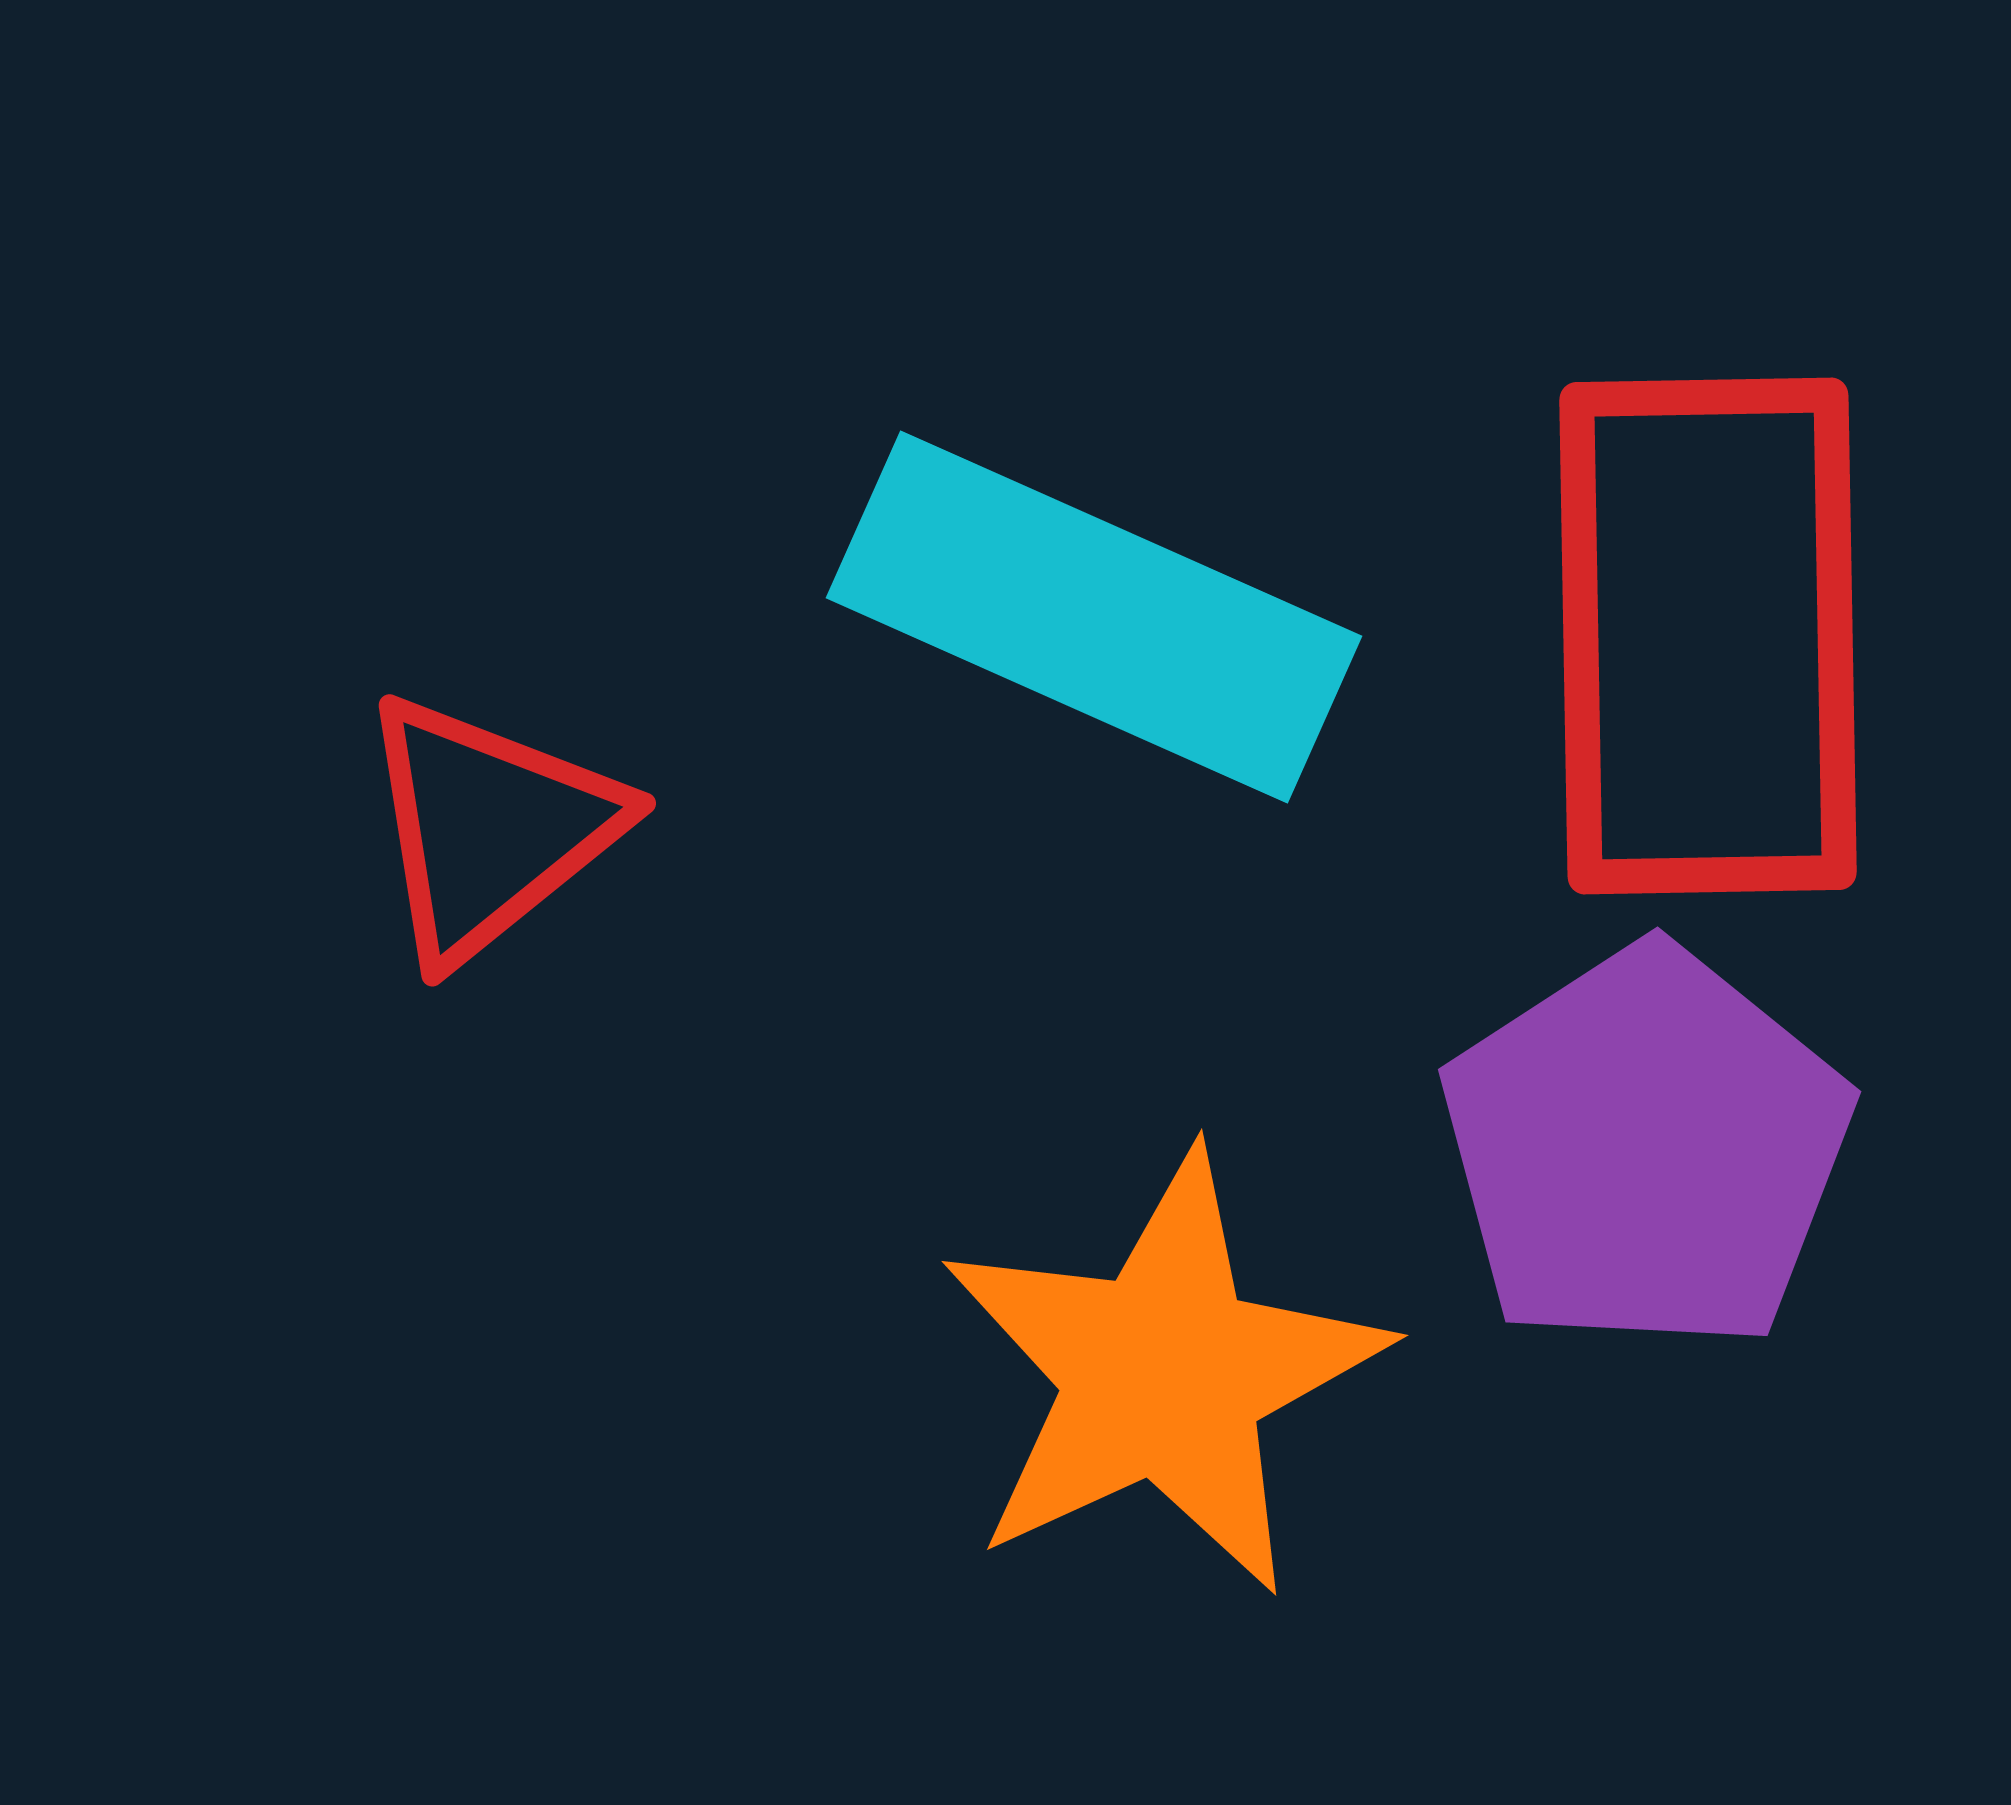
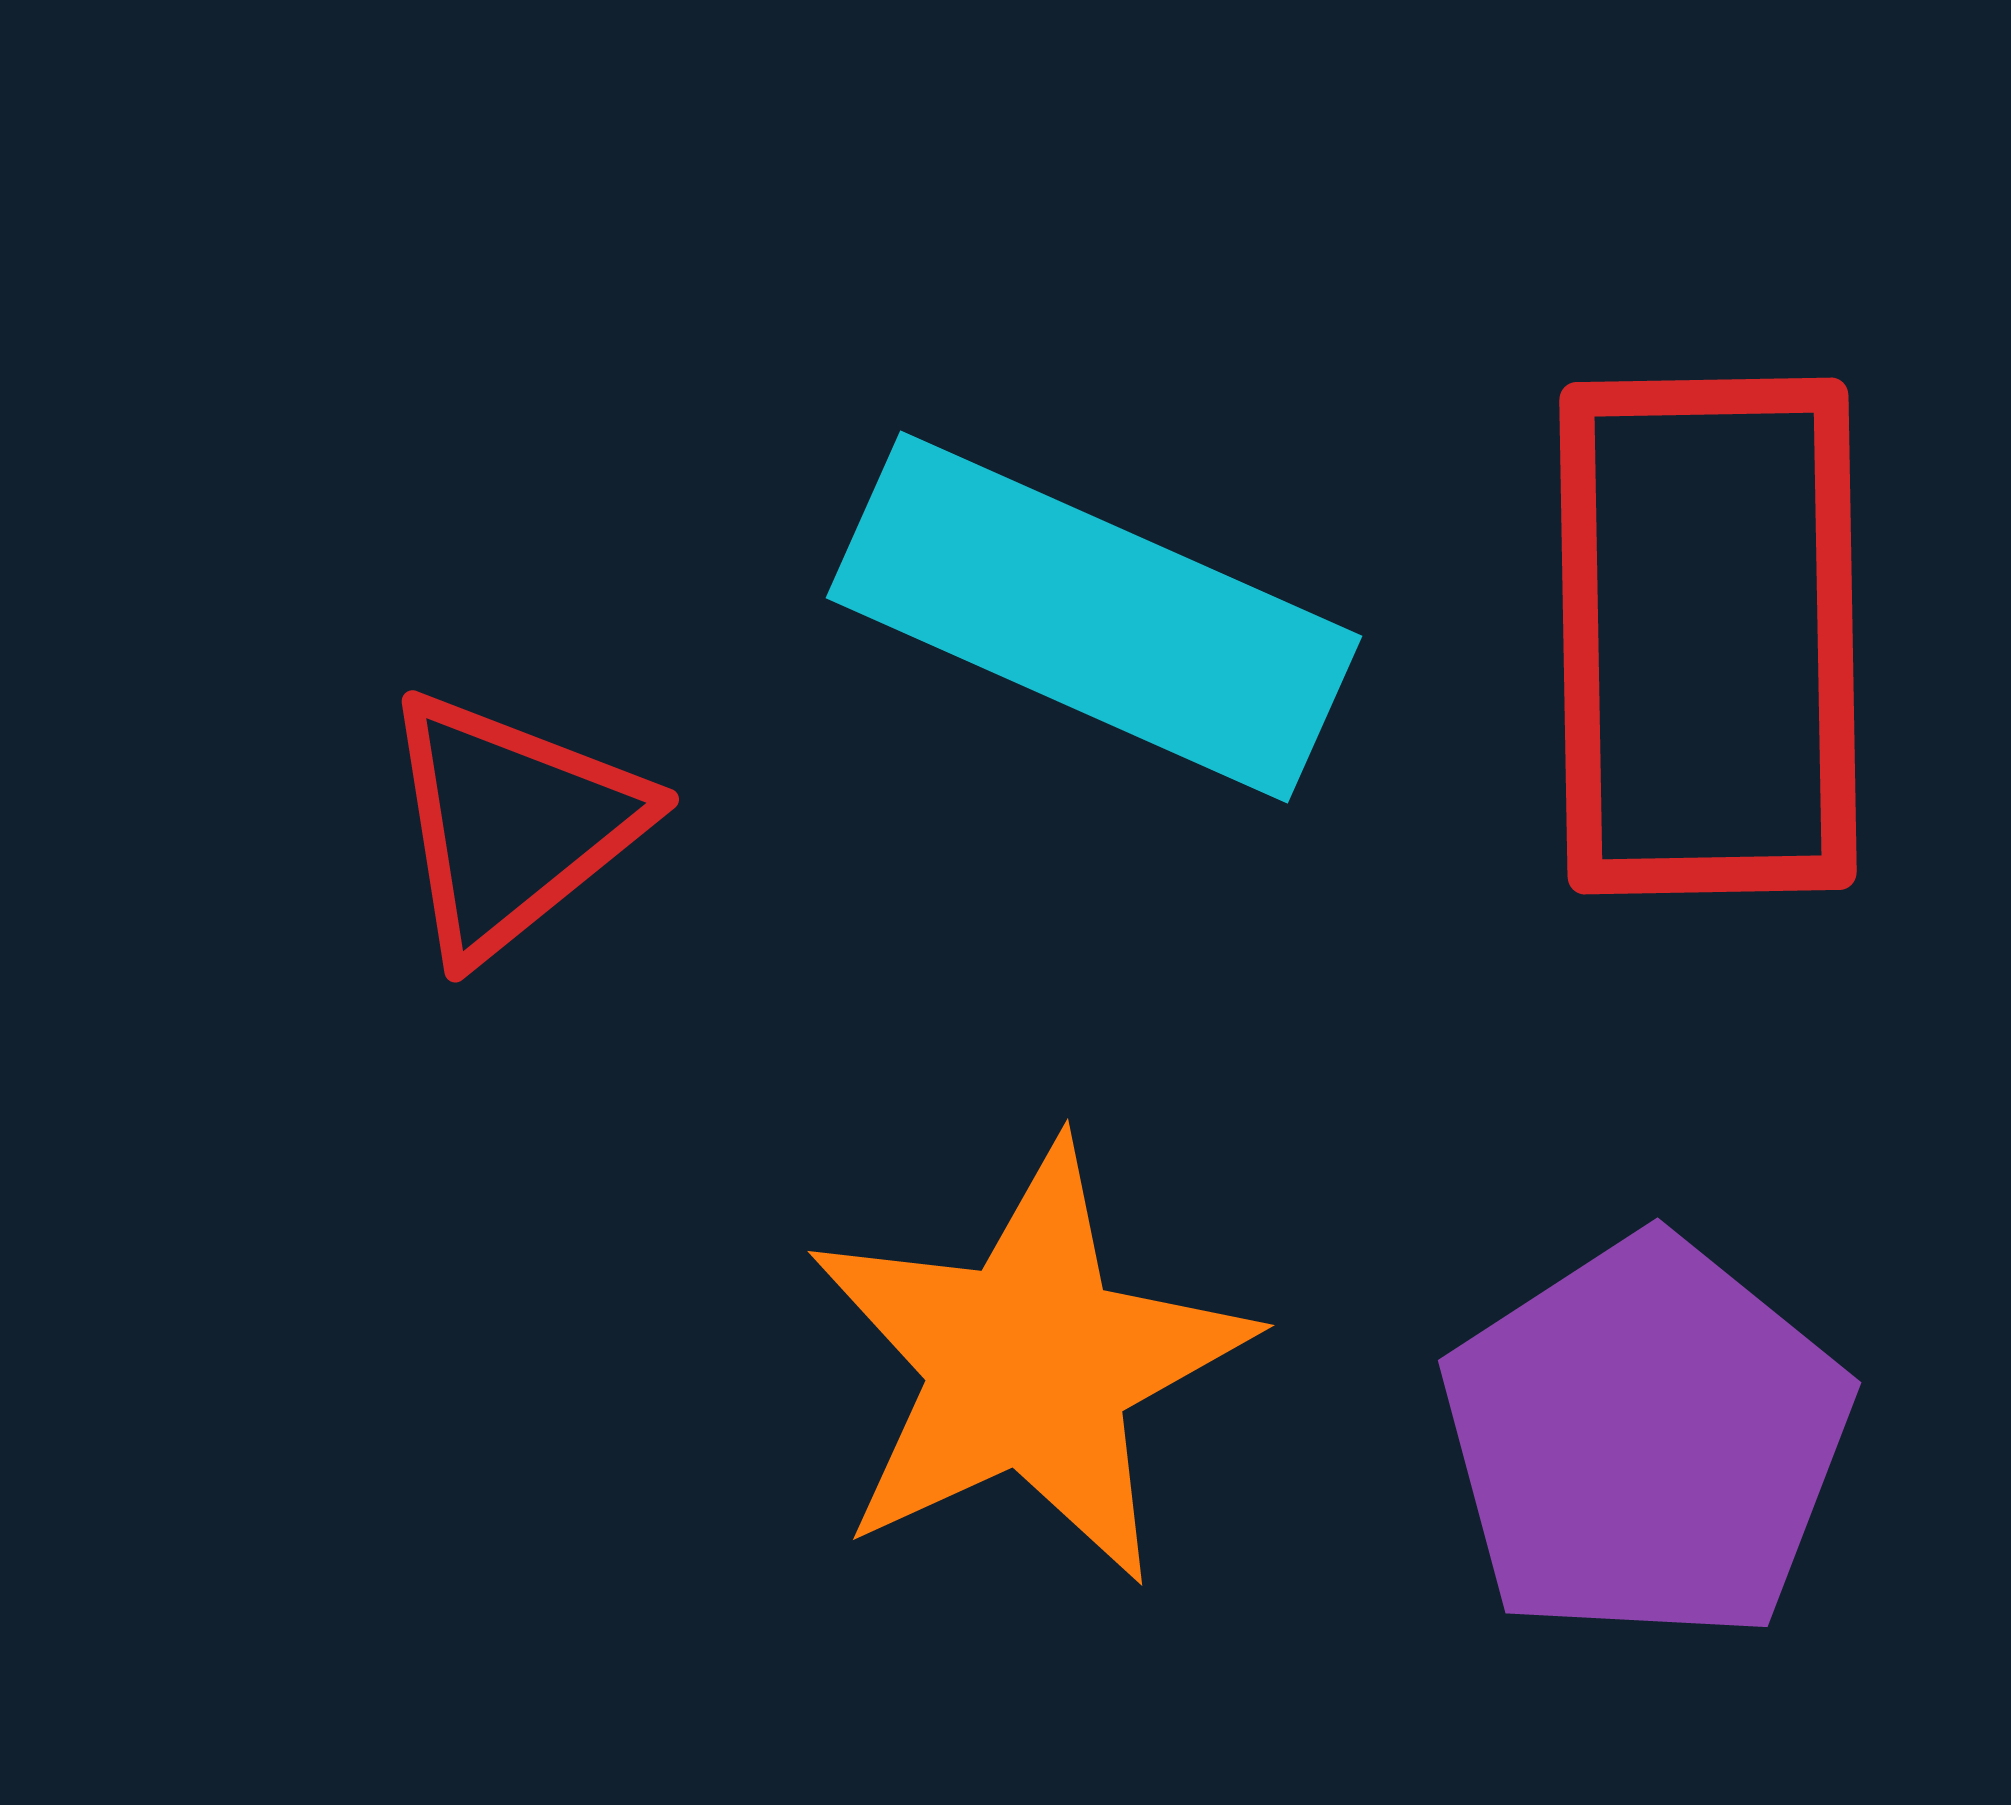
red triangle: moved 23 px right, 4 px up
purple pentagon: moved 291 px down
orange star: moved 134 px left, 10 px up
